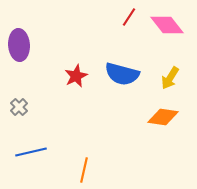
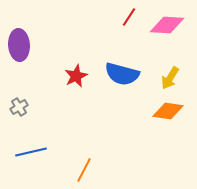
pink diamond: rotated 48 degrees counterclockwise
gray cross: rotated 12 degrees clockwise
orange diamond: moved 5 px right, 6 px up
orange line: rotated 15 degrees clockwise
